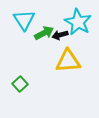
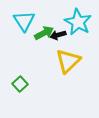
cyan triangle: moved 1 px down
black arrow: moved 2 px left
yellow triangle: rotated 40 degrees counterclockwise
